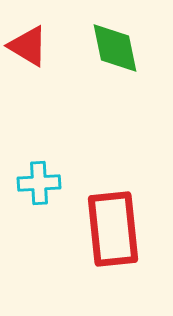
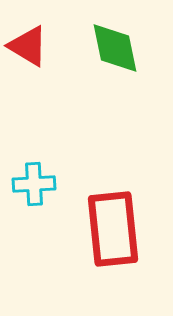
cyan cross: moved 5 px left, 1 px down
